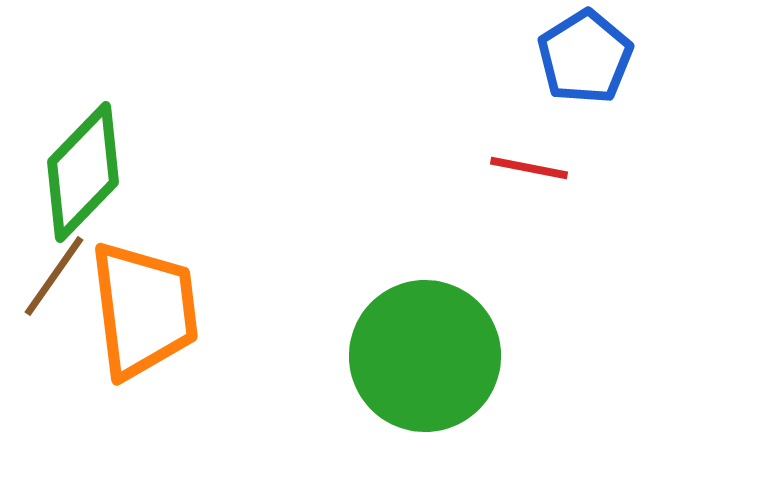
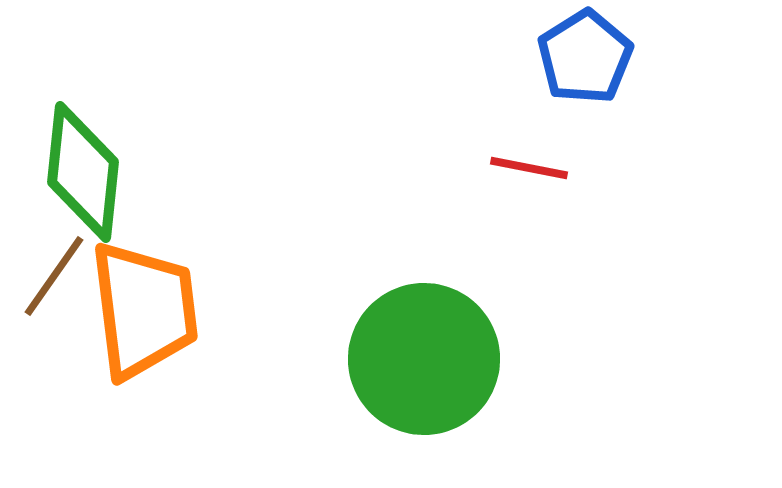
green diamond: rotated 38 degrees counterclockwise
green circle: moved 1 px left, 3 px down
